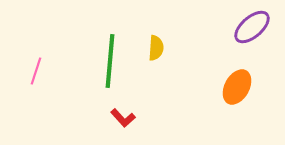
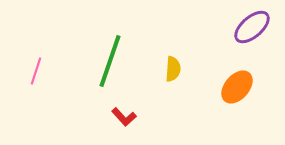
yellow semicircle: moved 17 px right, 21 px down
green line: rotated 14 degrees clockwise
orange ellipse: rotated 12 degrees clockwise
red L-shape: moved 1 px right, 1 px up
